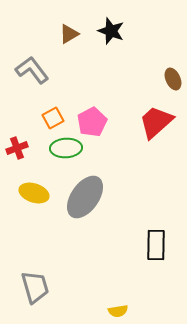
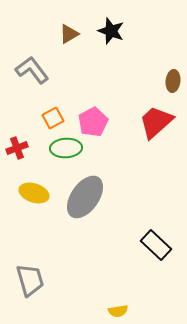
brown ellipse: moved 2 px down; rotated 30 degrees clockwise
pink pentagon: moved 1 px right
black rectangle: rotated 48 degrees counterclockwise
gray trapezoid: moved 5 px left, 7 px up
